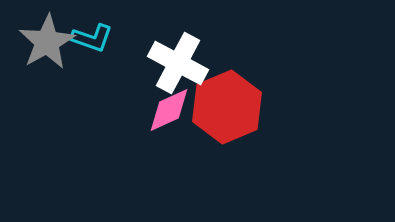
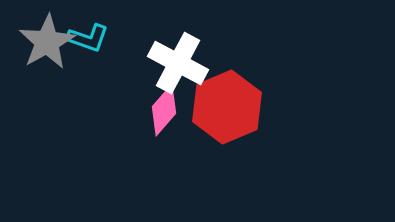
cyan L-shape: moved 4 px left
pink diamond: moved 5 px left; rotated 24 degrees counterclockwise
